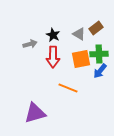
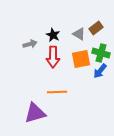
green cross: moved 2 px right, 1 px up; rotated 18 degrees clockwise
orange line: moved 11 px left, 4 px down; rotated 24 degrees counterclockwise
